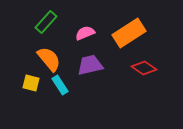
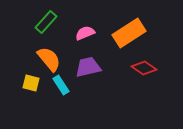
purple trapezoid: moved 2 px left, 2 px down
cyan rectangle: moved 1 px right
